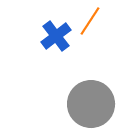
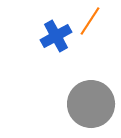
blue cross: rotated 8 degrees clockwise
